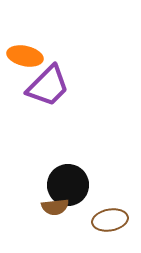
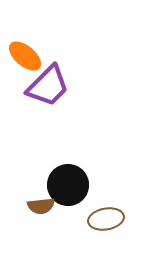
orange ellipse: rotated 28 degrees clockwise
brown semicircle: moved 14 px left, 1 px up
brown ellipse: moved 4 px left, 1 px up
